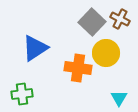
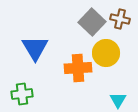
brown cross: rotated 12 degrees counterclockwise
blue triangle: rotated 28 degrees counterclockwise
orange cross: rotated 12 degrees counterclockwise
cyan triangle: moved 1 px left, 2 px down
